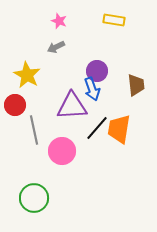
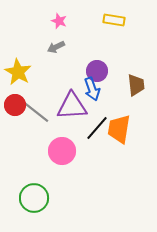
yellow star: moved 9 px left, 3 px up
gray line: moved 2 px right, 18 px up; rotated 40 degrees counterclockwise
